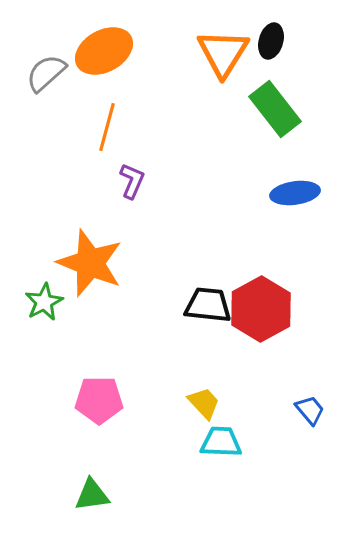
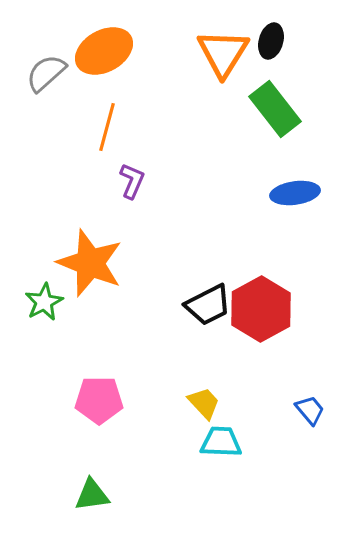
black trapezoid: rotated 147 degrees clockwise
